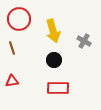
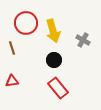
red circle: moved 7 px right, 4 px down
gray cross: moved 1 px left, 1 px up
red rectangle: rotated 50 degrees clockwise
